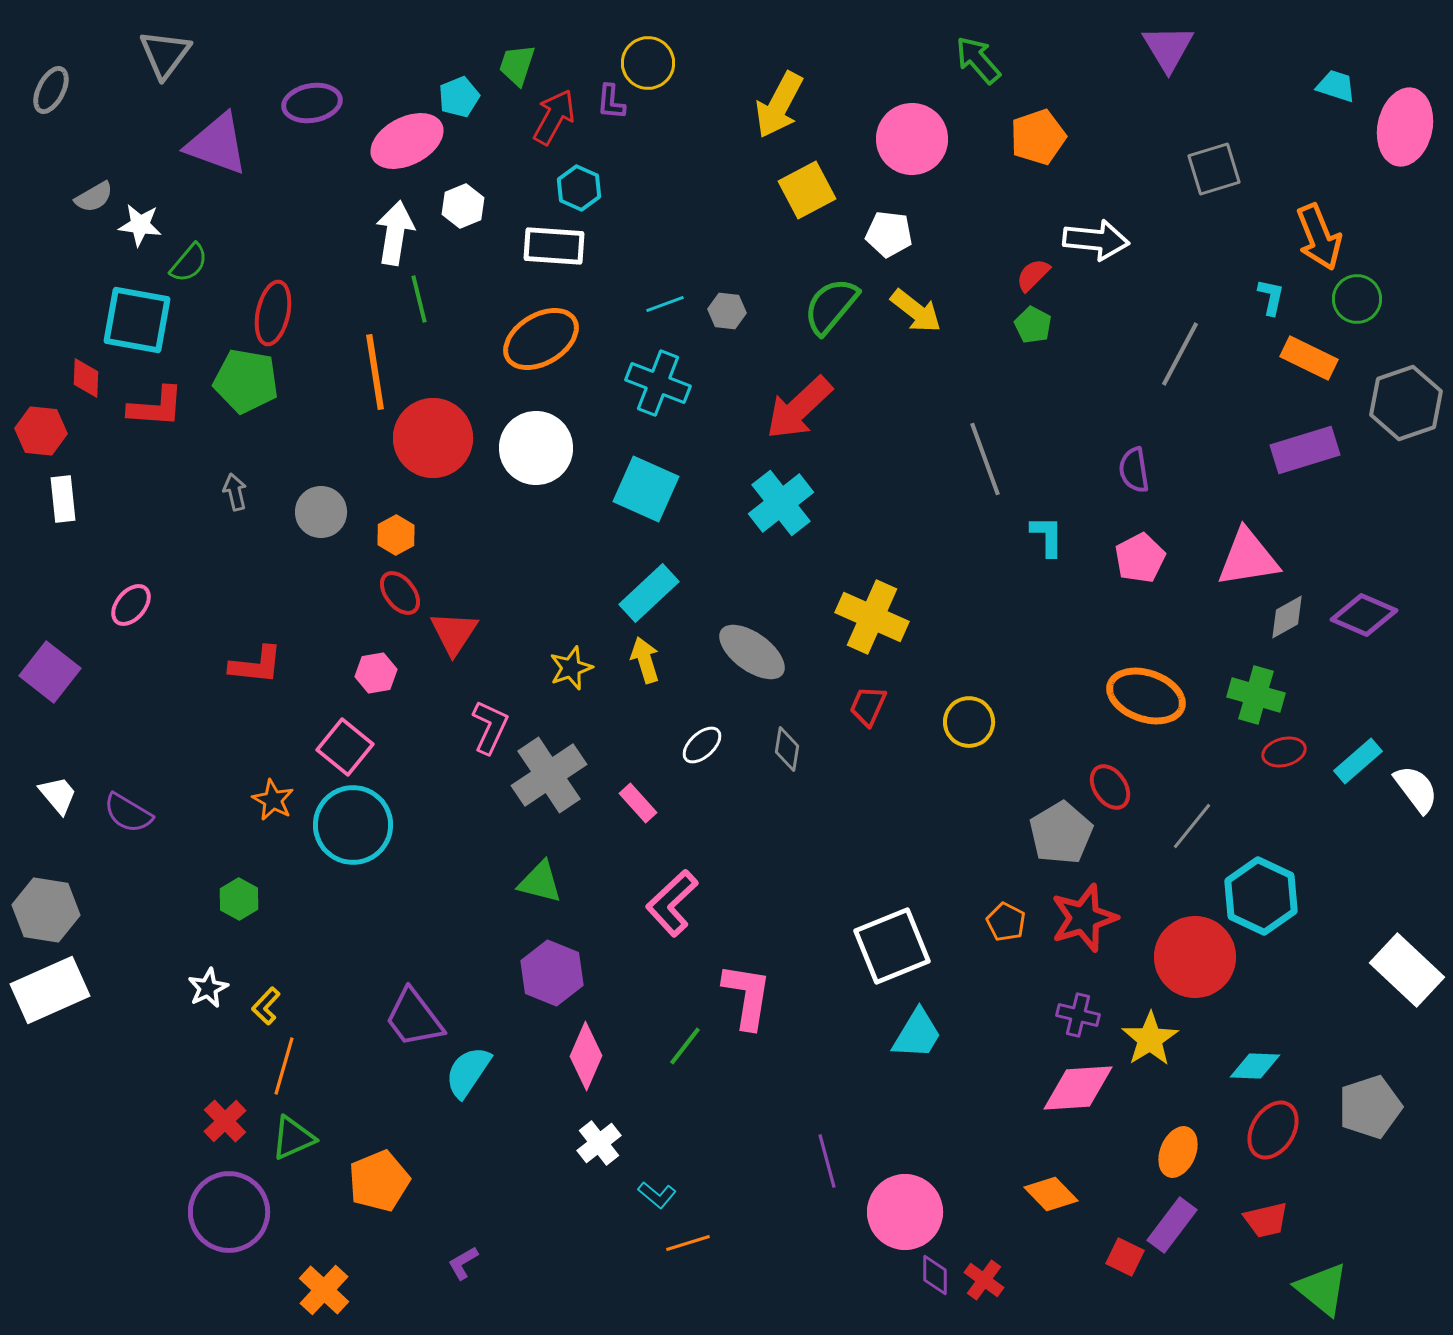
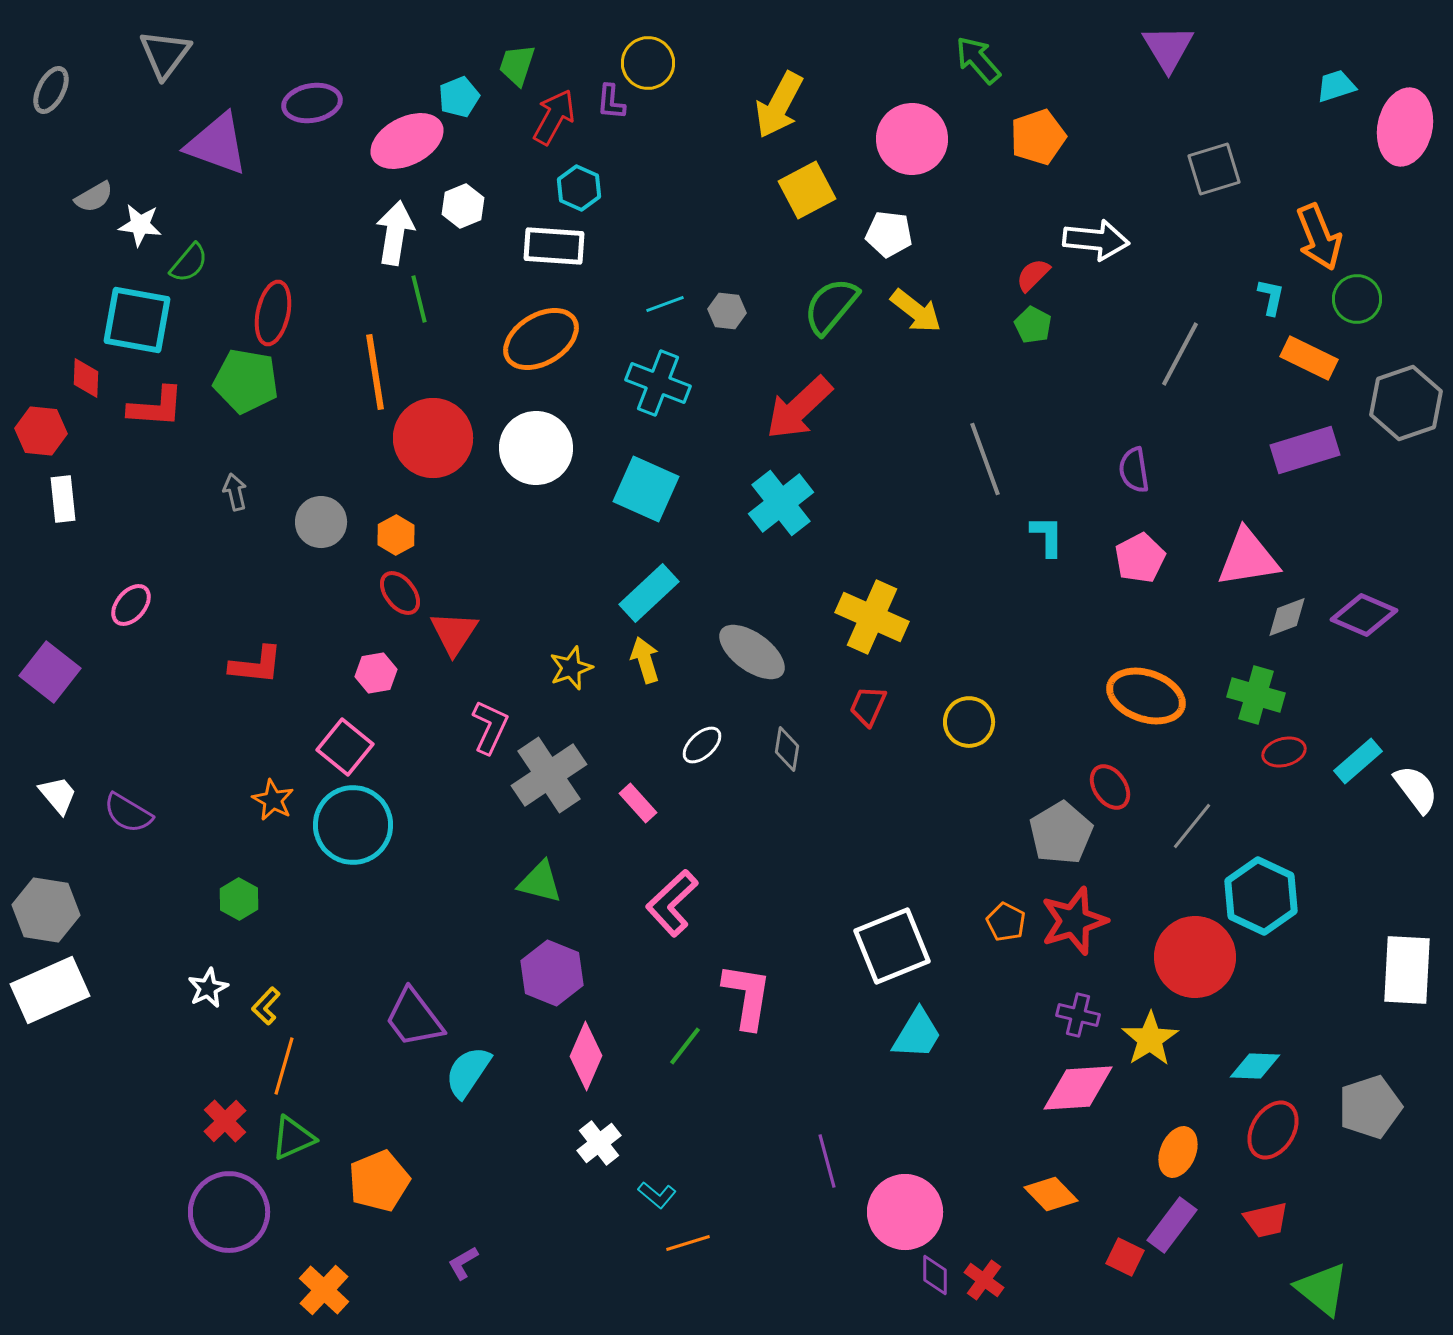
cyan trapezoid at (1336, 86): rotated 36 degrees counterclockwise
gray circle at (321, 512): moved 10 px down
gray diamond at (1287, 617): rotated 9 degrees clockwise
red star at (1084, 918): moved 10 px left, 3 px down
white rectangle at (1407, 970): rotated 50 degrees clockwise
